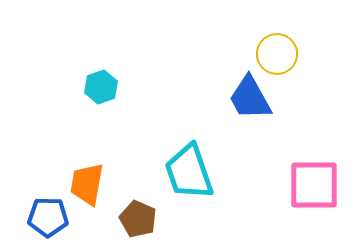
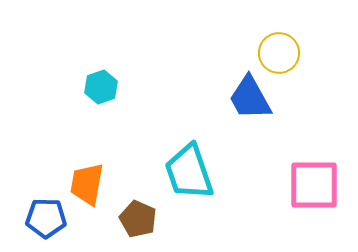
yellow circle: moved 2 px right, 1 px up
blue pentagon: moved 2 px left, 1 px down
